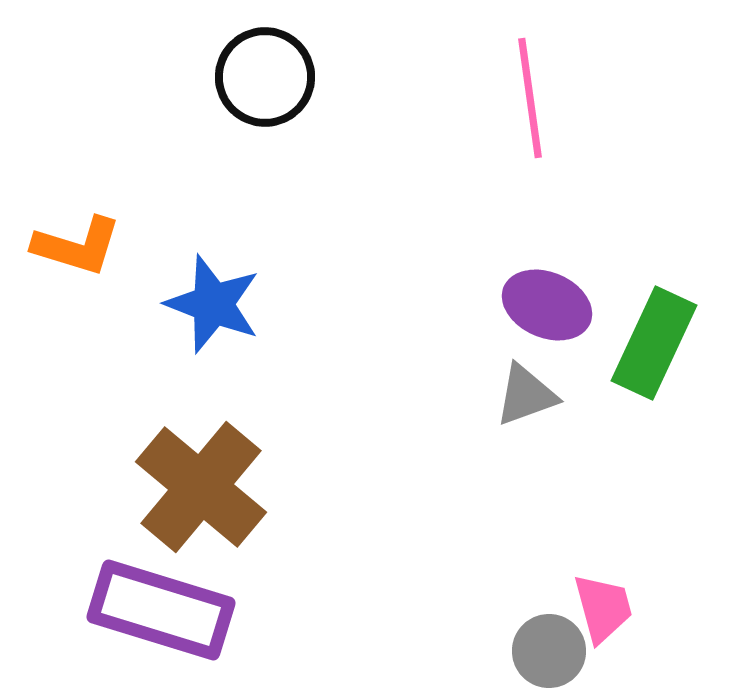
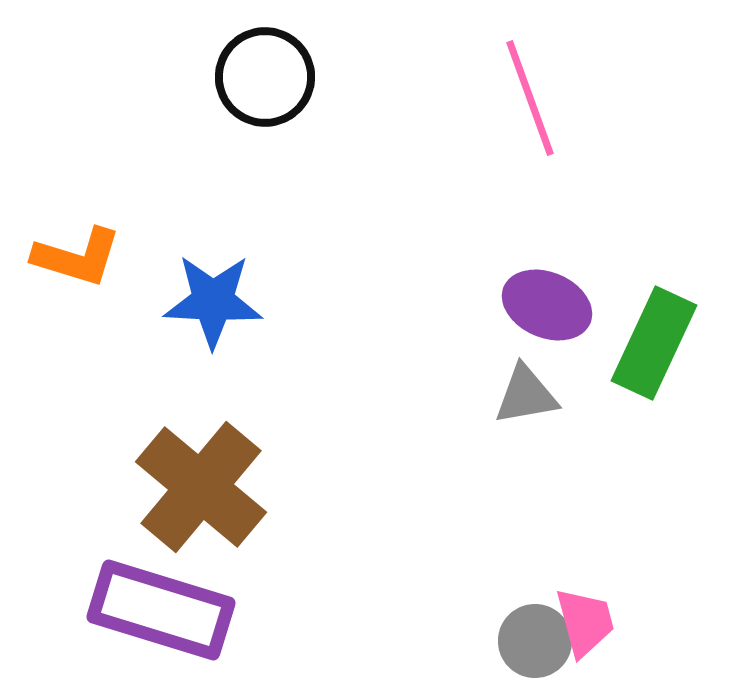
pink line: rotated 12 degrees counterclockwise
orange L-shape: moved 11 px down
blue star: moved 3 px up; rotated 18 degrees counterclockwise
gray triangle: rotated 10 degrees clockwise
pink trapezoid: moved 18 px left, 14 px down
gray circle: moved 14 px left, 10 px up
